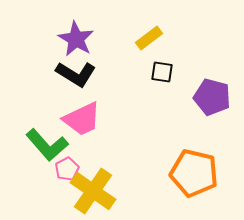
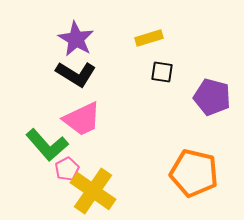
yellow rectangle: rotated 20 degrees clockwise
